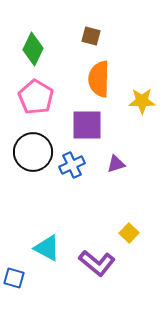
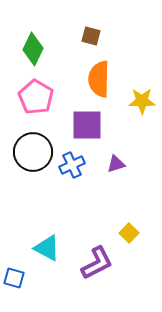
purple L-shape: rotated 66 degrees counterclockwise
